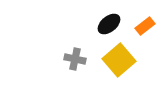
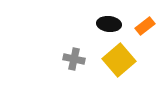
black ellipse: rotated 45 degrees clockwise
gray cross: moved 1 px left
